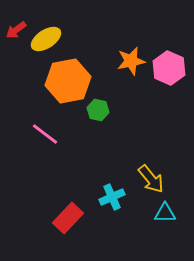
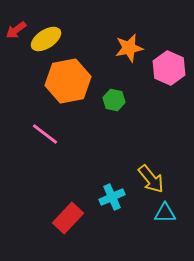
orange star: moved 2 px left, 13 px up
green hexagon: moved 16 px right, 10 px up
